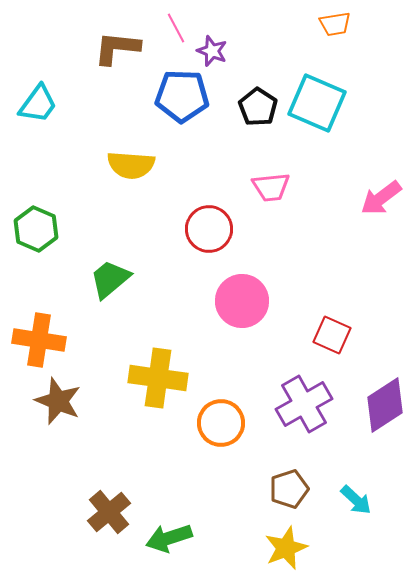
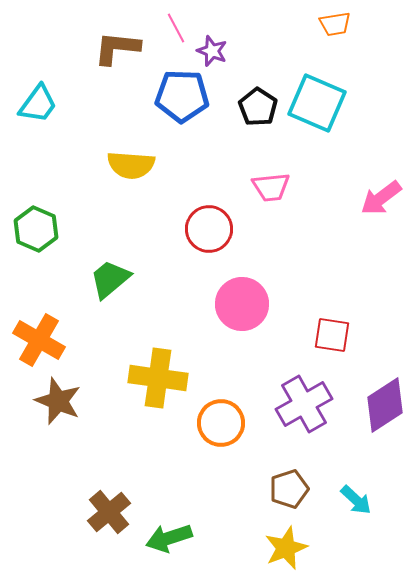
pink circle: moved 3 px down
red square: rotated 15 degrees counterclockwise
orange cross: rotated 21 degrees clockwise
